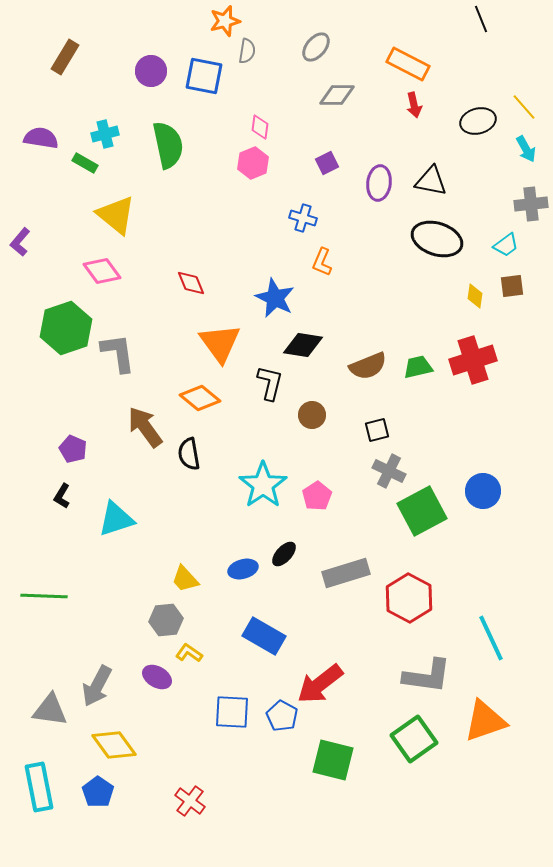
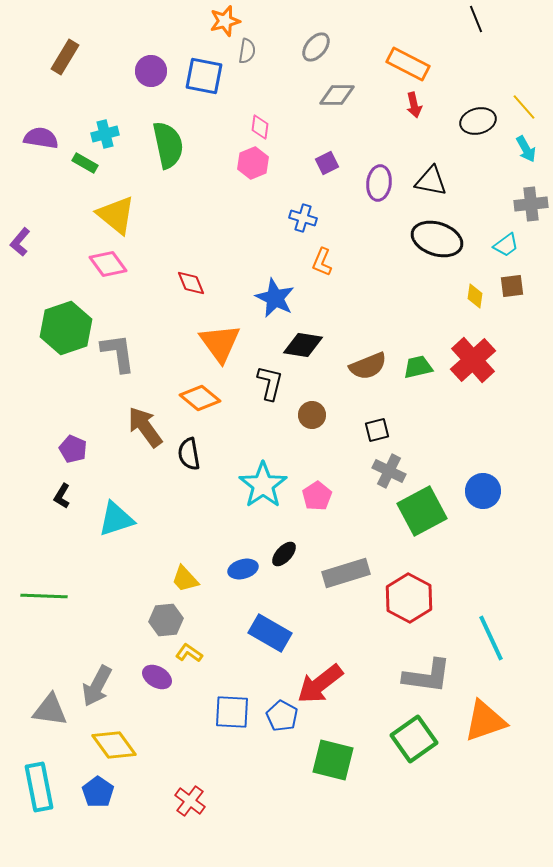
black line at (481, 19): moved 5 px left
pink diamond at (102, 271): moved 6 px right, 7 px up
red cross at (473, 360): rotated 24 degrees counterclockwise
blue rectangle at (264, 636): moved 6 px right, 3 px up
